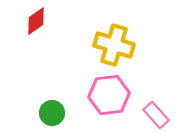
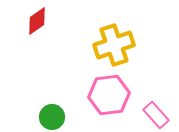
red diamond: moved 1 px right
yellow cross: rotated 36 degrees counterclockwise
green circle: moved 4 px down
